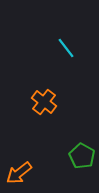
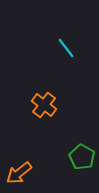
orange cross: moved 3 px down
green pentagon: moved 1 px down
